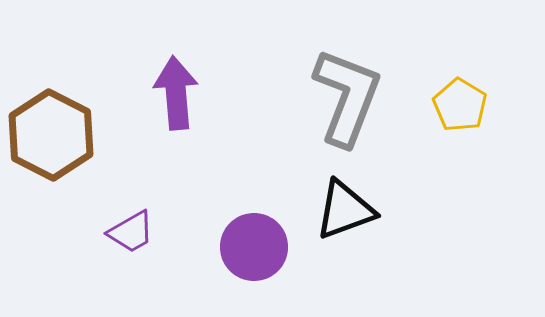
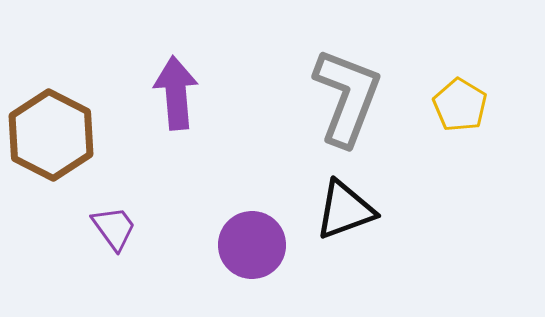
purple trapezoid: moved 17 px left, 4 px up; rotated 96 degrees counterclockwise
purple circle: moved 2 px left, 2 px up
